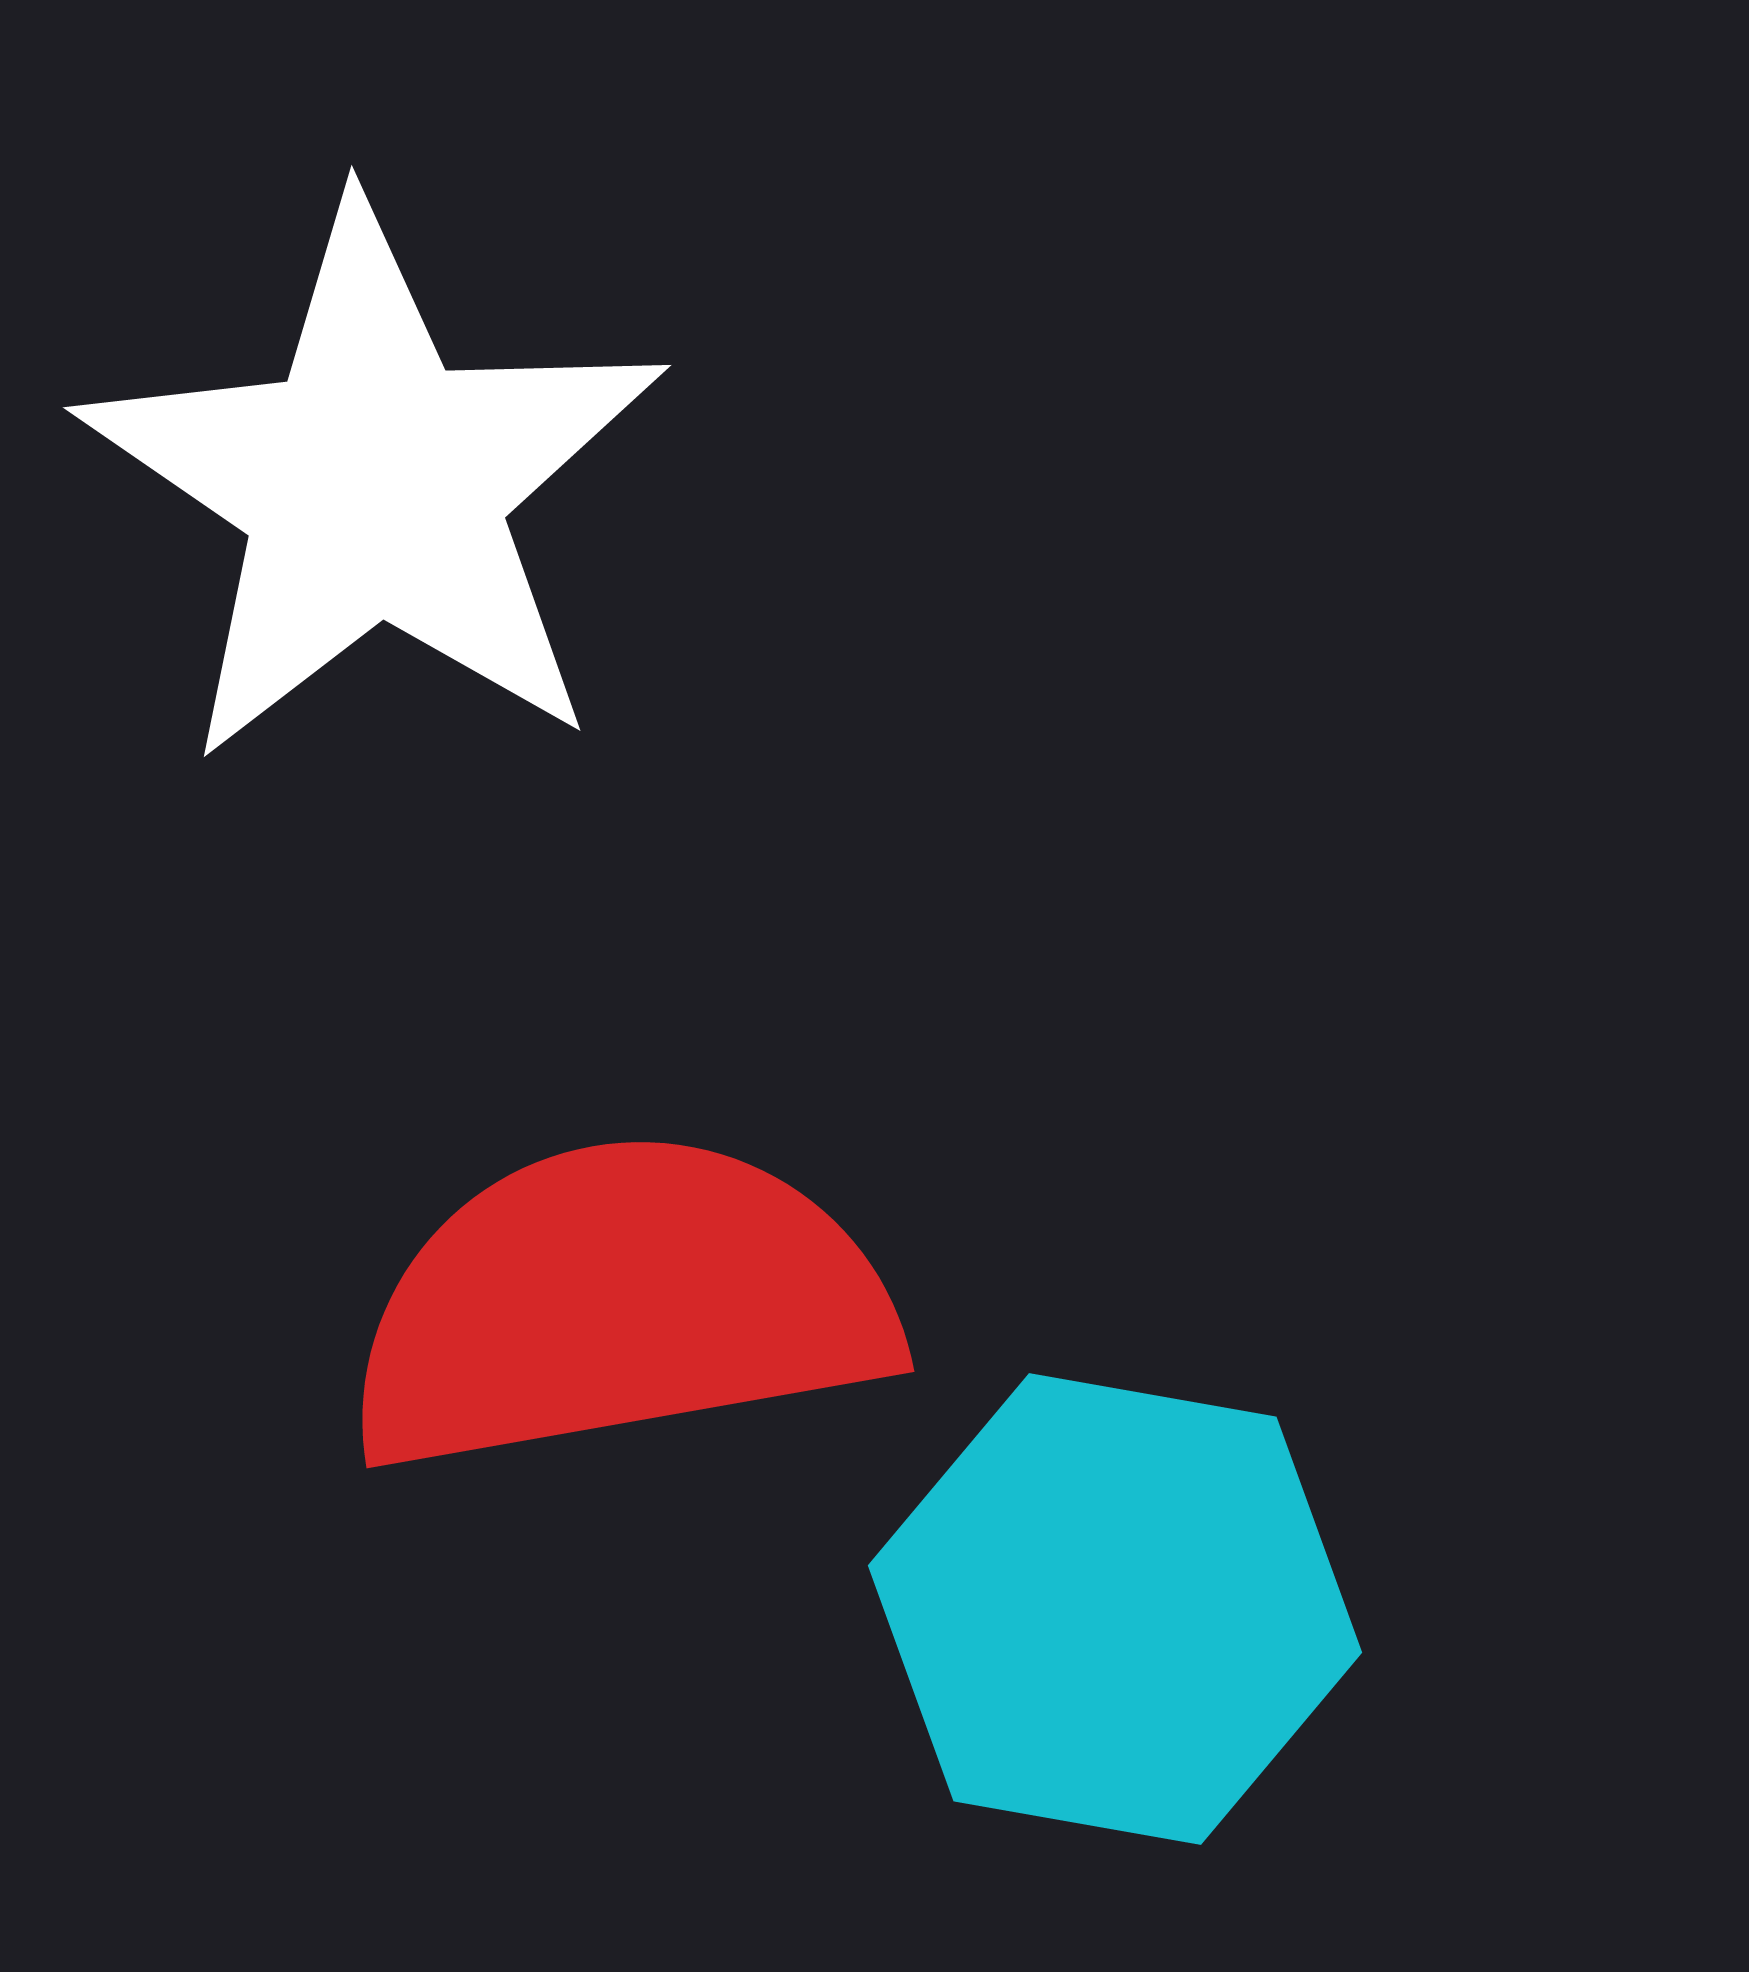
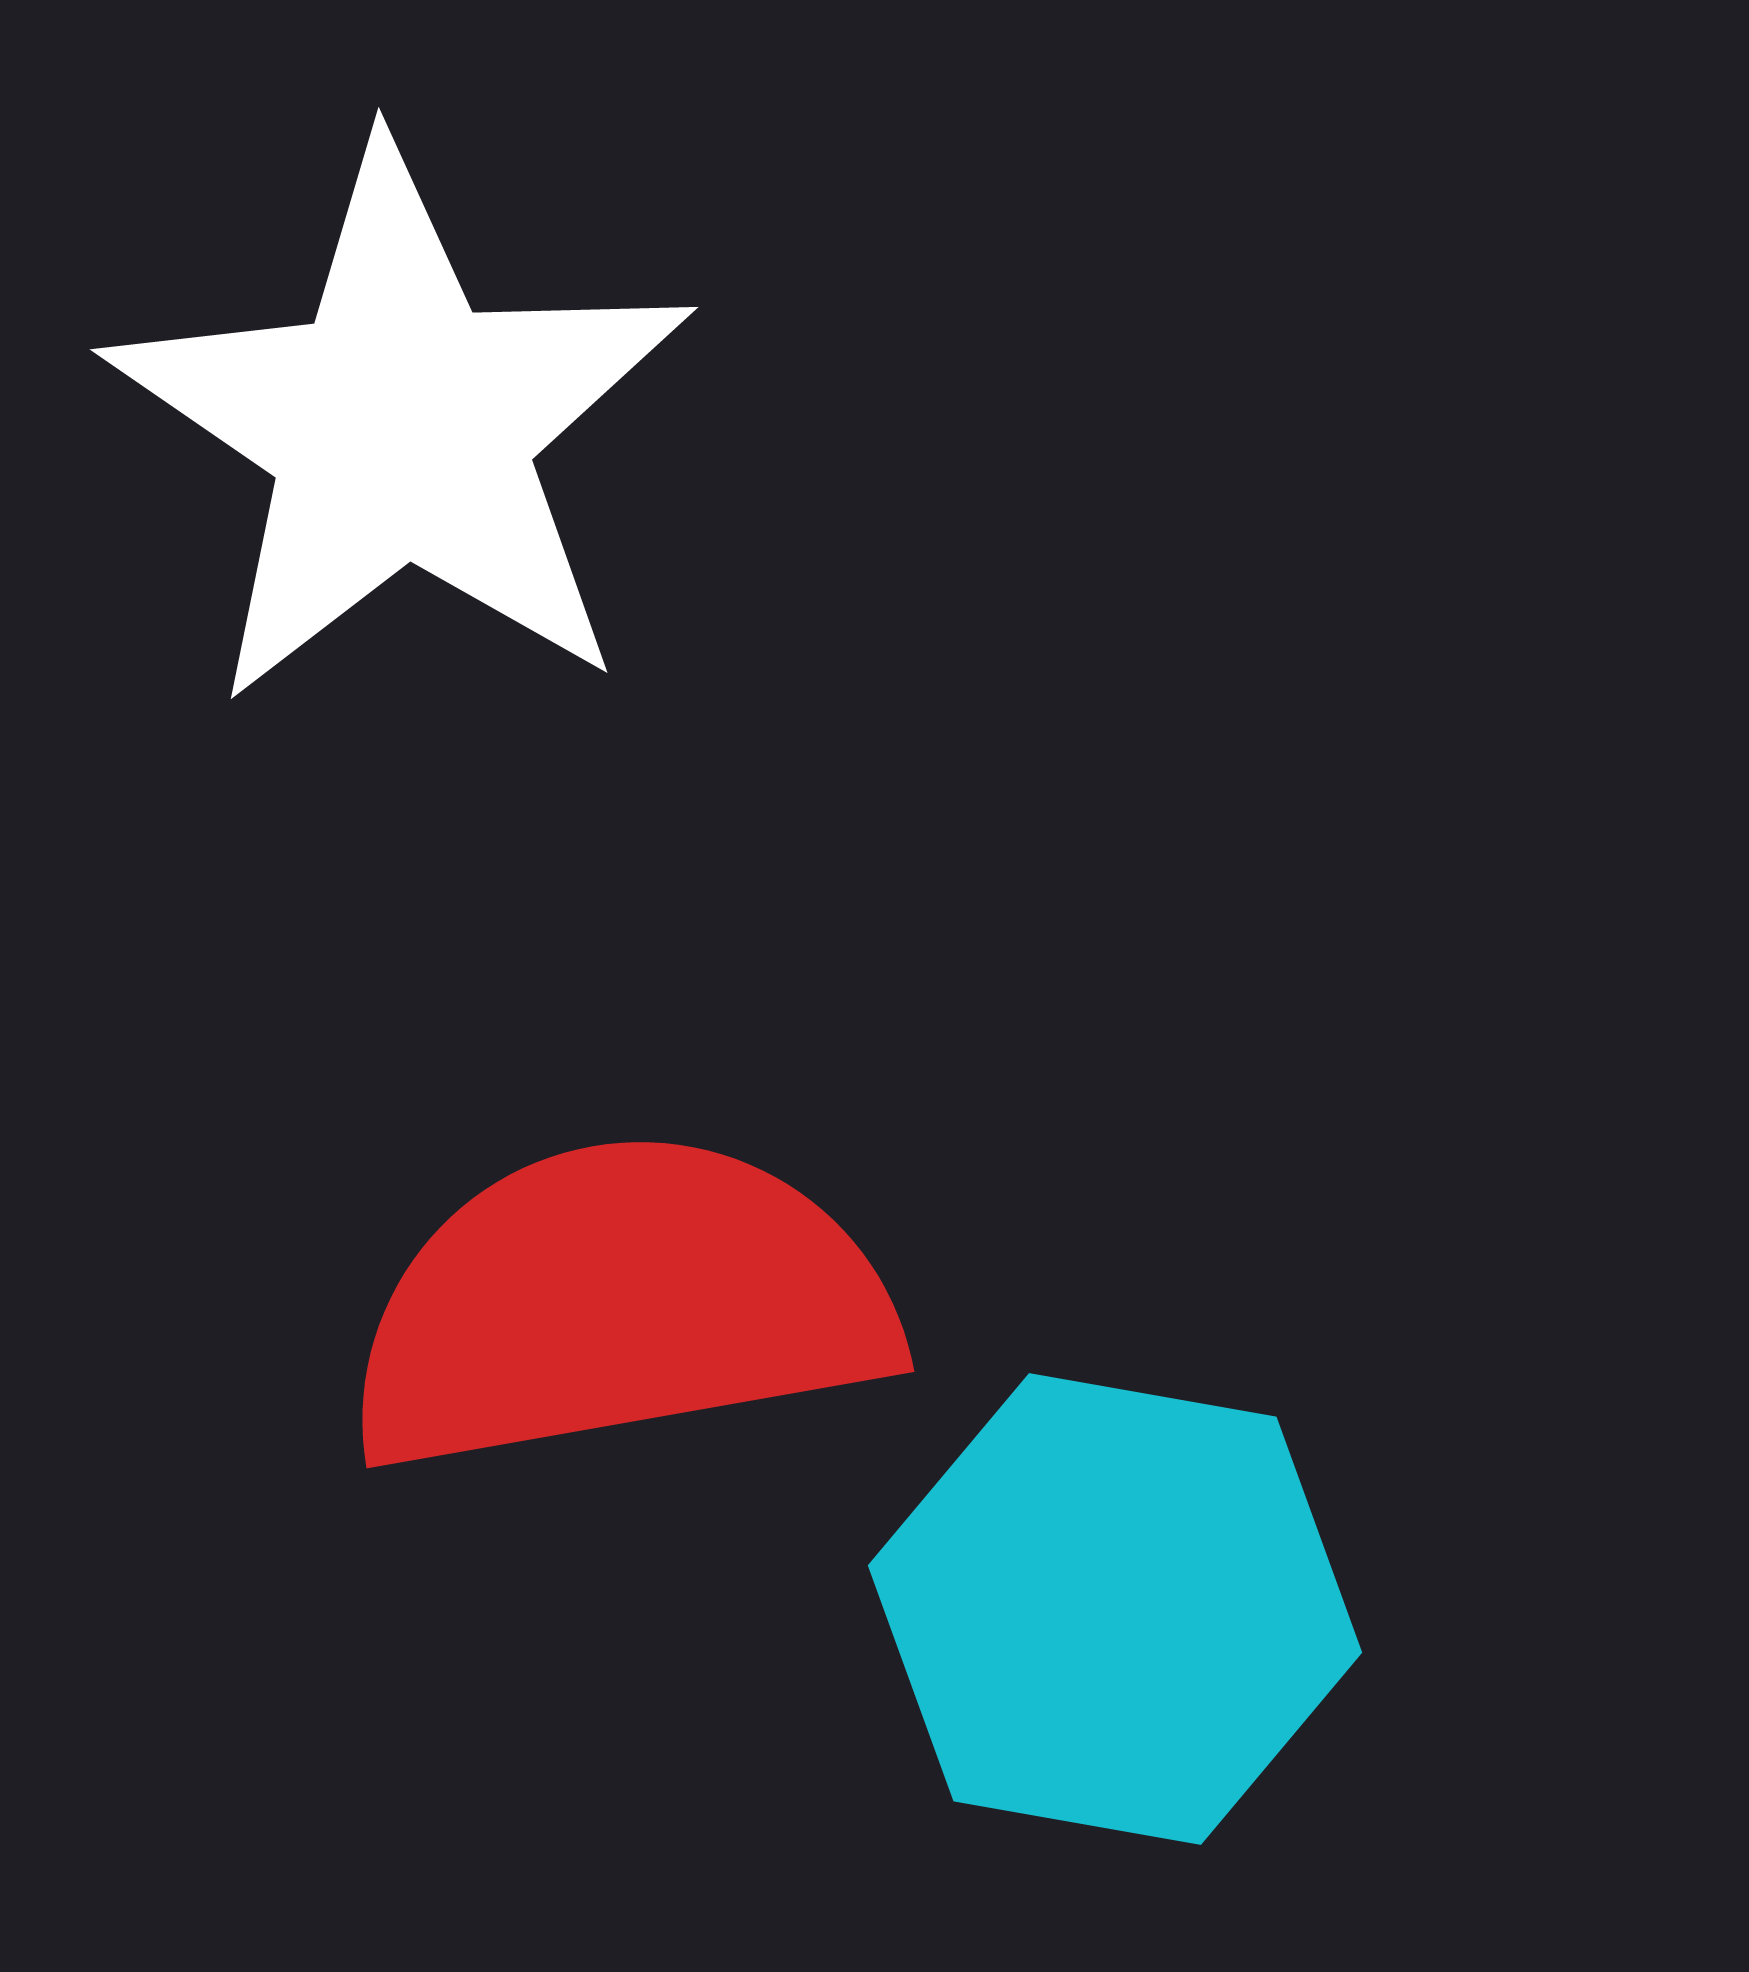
white star: moved 27 px right, 58 px up
